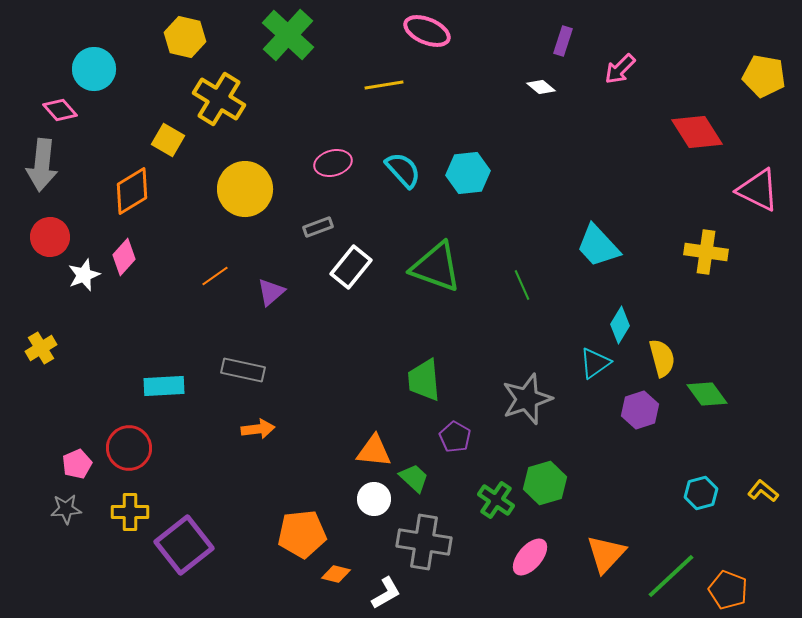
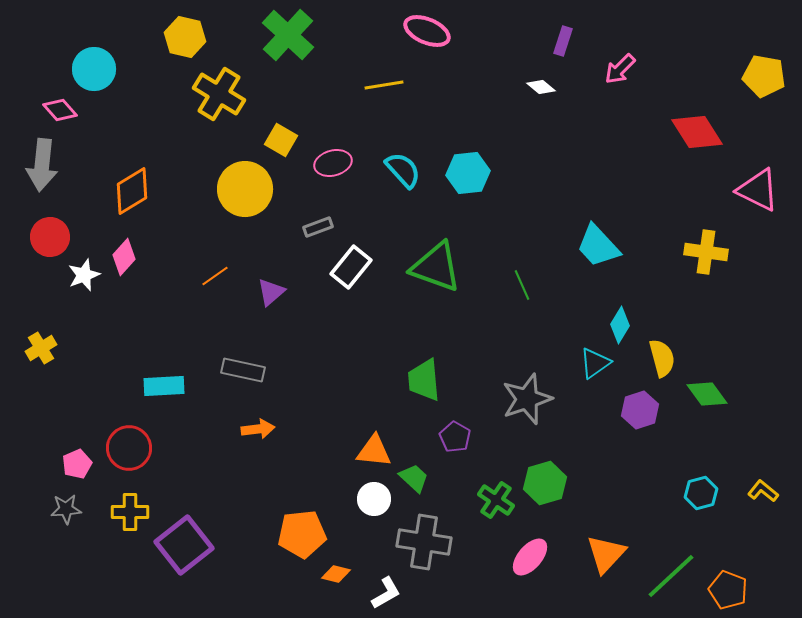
yellow cross at (219, 99): moved 5 px up
yellow square at (168, 140): moved 113 px right
